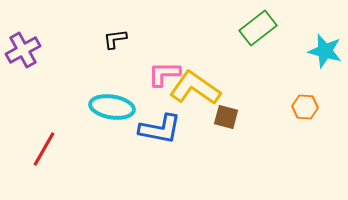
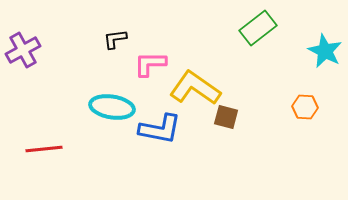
cyan star: rotated 12 degrees clockwise
pink L-shape: moved 14 px left, 10 px up
red line: rotated 54 degrees clockwise
